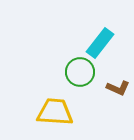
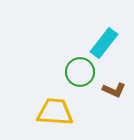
cyan rectangle: moved 4 px right
brown L-shape: moved 4 px left, 2 px down
